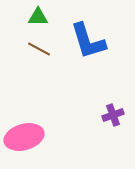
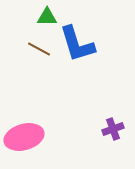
green triangle: moved 9 px right
blue L-shape: moved 11 px left, 3 px down
purple cross: moved 14 px down
